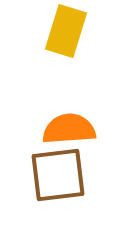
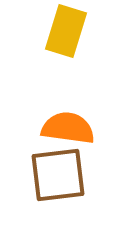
orange semicircle: moved 1 px left, 1 px up; rotated 12 degrees clockwise
